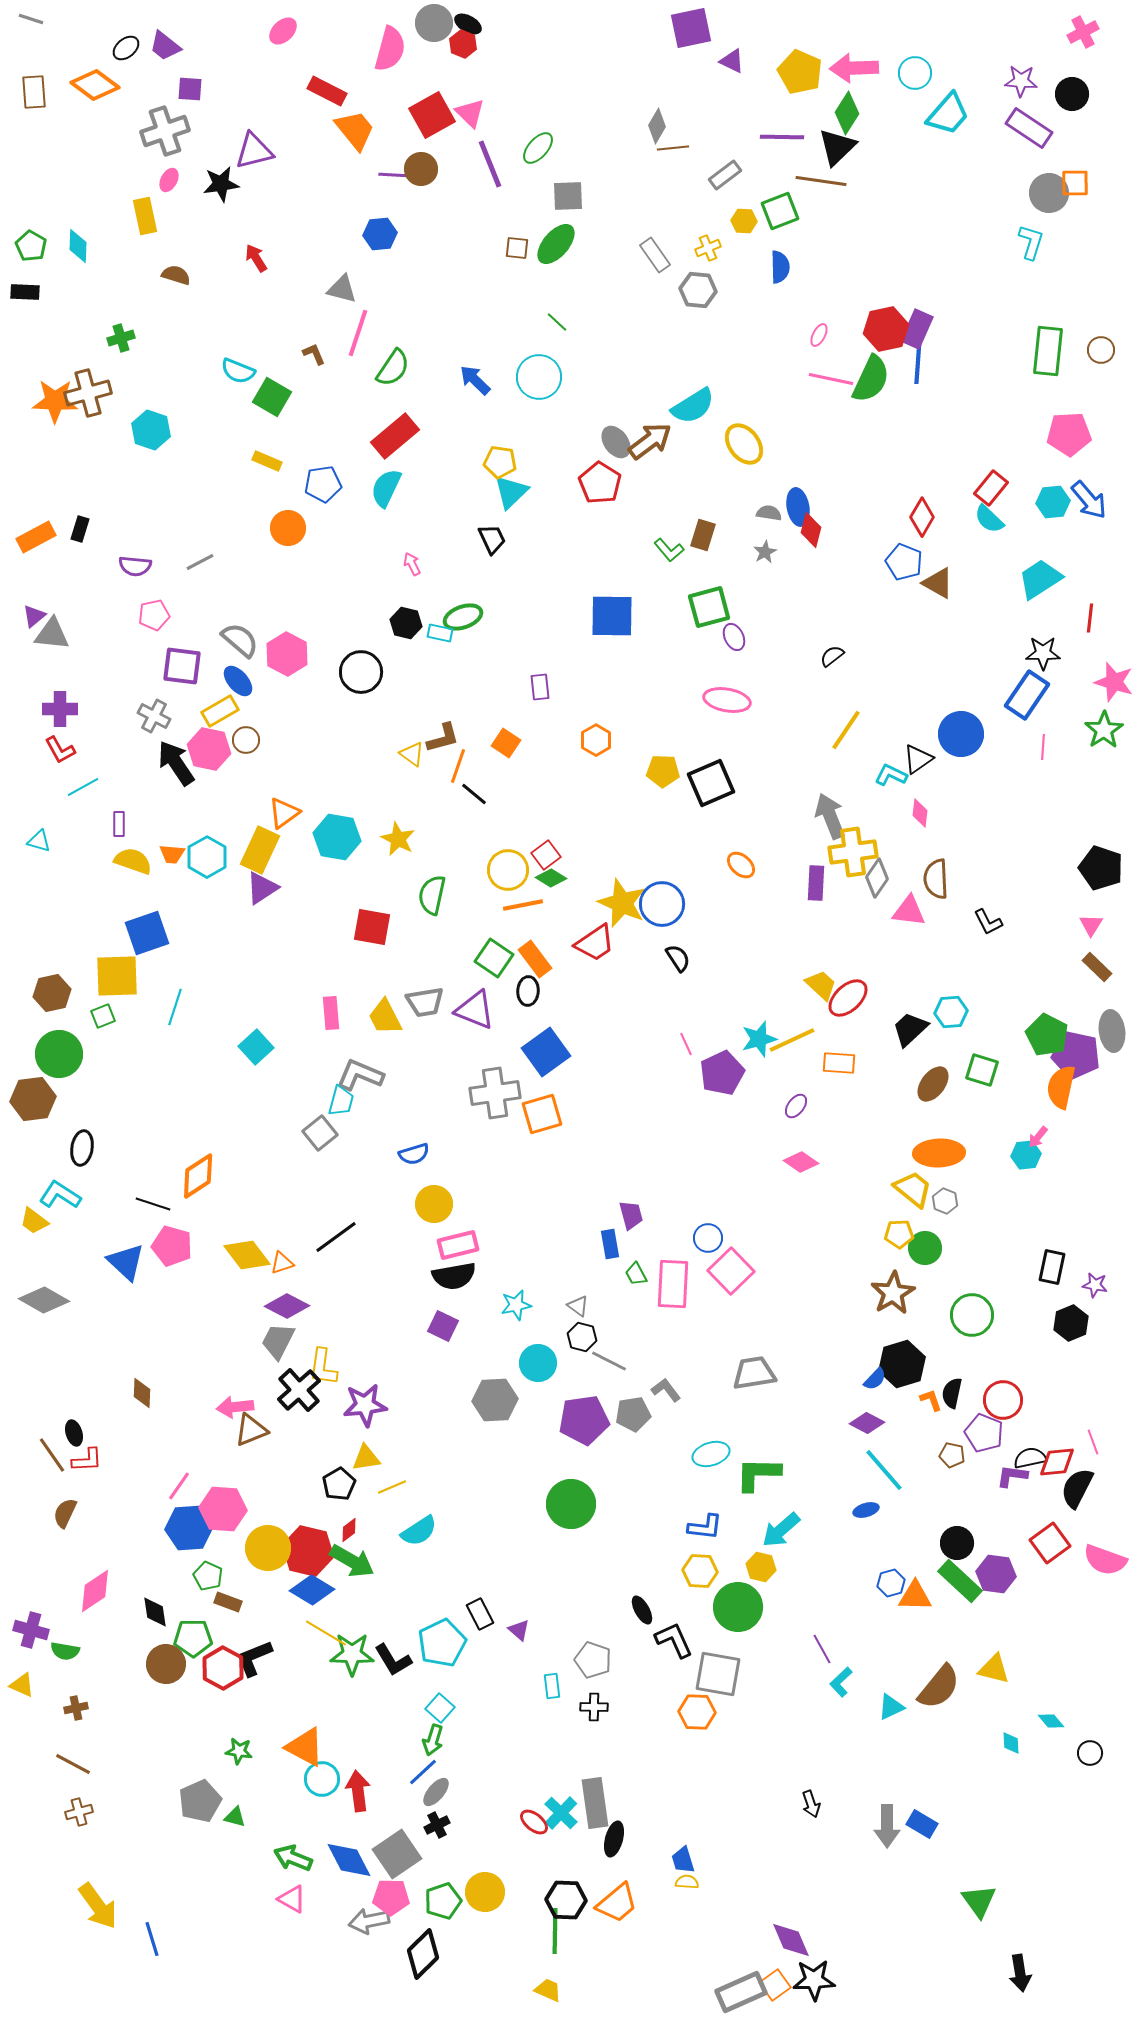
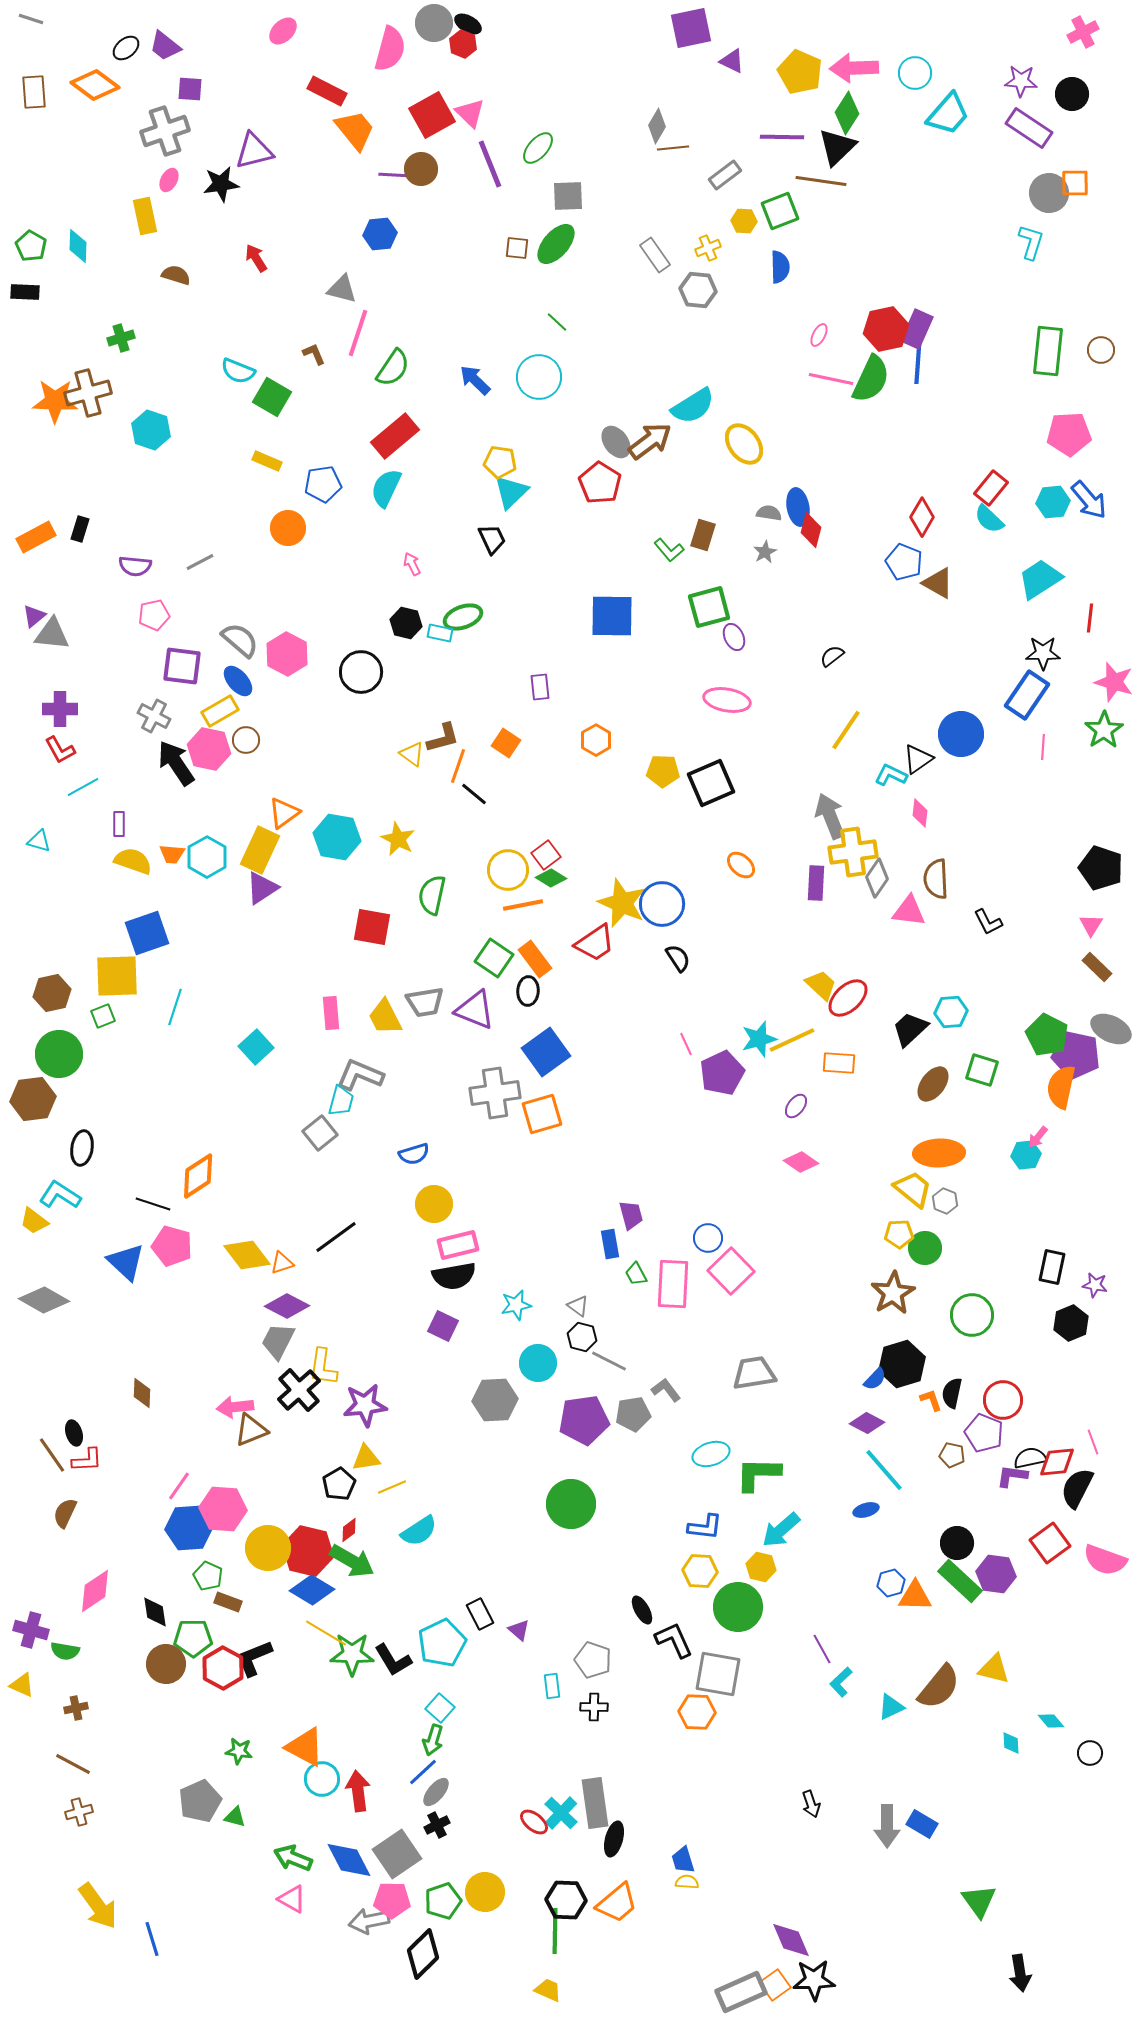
gray ellipse at (1112, 1031): moved 1 px left, 2 px up; rotated 57 degrees counterclockwise
pink pentagon at (391, 1897): moved 1 px right, 3 px down
